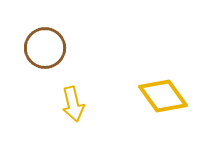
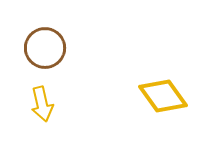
yellow arrow: moved 31 px left
